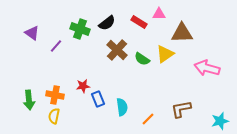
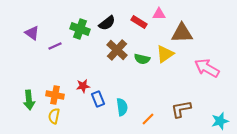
purple line: moved 1 px left; rotated 24 degrees clockwise
green semicircle: rotated 21 degrees counterclockwise
pink arrow: rotated 15 degrees clockwise
